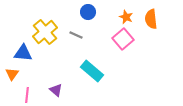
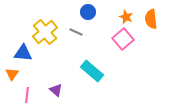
gray line: moved 3 px up
